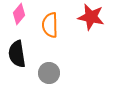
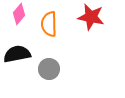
orange semicircle: moved 1 px left, 1 px up
black semicircle: rotated 88 degrees clockwise
gray circle: moved 4 px up
